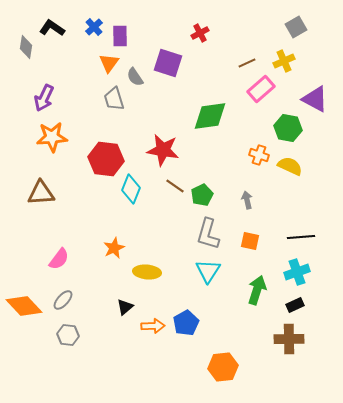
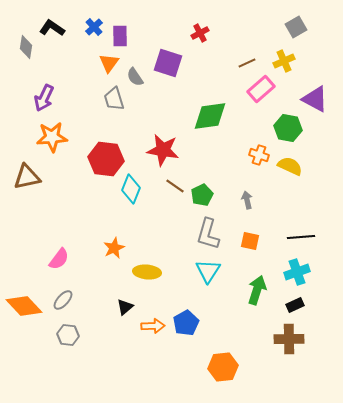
brown triangle at (41, 193): moved 14 px left, 16 px up; rotated 8 degrees counterclockwise
